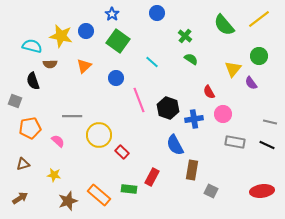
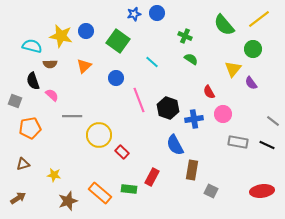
blue star at (112, 14): moved 22 px right; rotated 24 degrees clockwise
green cross at (185, 36): rotated 16 degrees counterclockwise
green circle at (259, 56): moved 6 px left, 7 px up
gray line at (270, 122): moved 3 px right, 1 px up; rotated 24 degrees clockwise
pink semicircle at (58, 141): moved 6 px left, 46 px up
gray rectangle at (235, 142): moved 3 px right
orange rectangle at (99, 195): moved 1 px right, 2 px up
brown arrow at (20, 198): moved 2 px left
